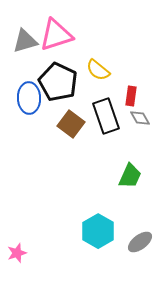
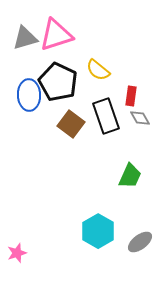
gray triangle: moved 3 px up
blue ellipse: moved 3 px up
